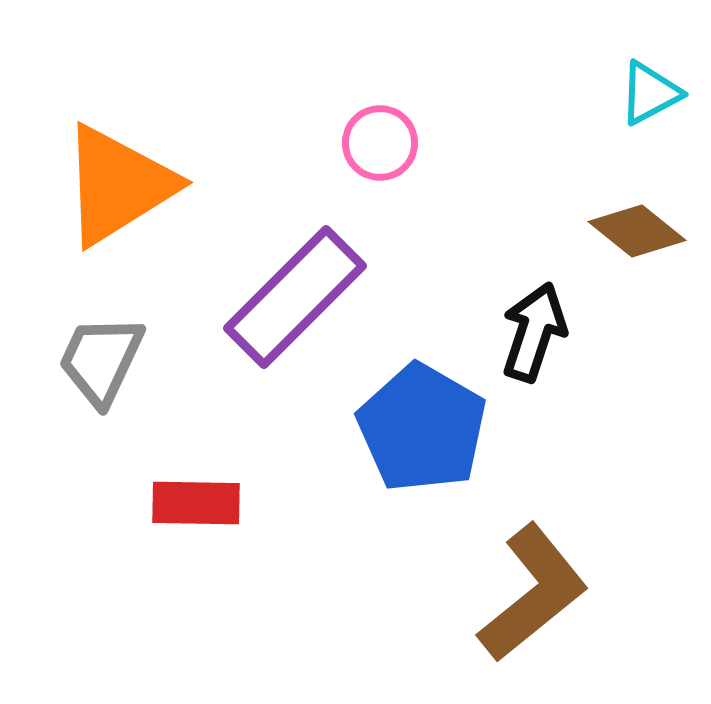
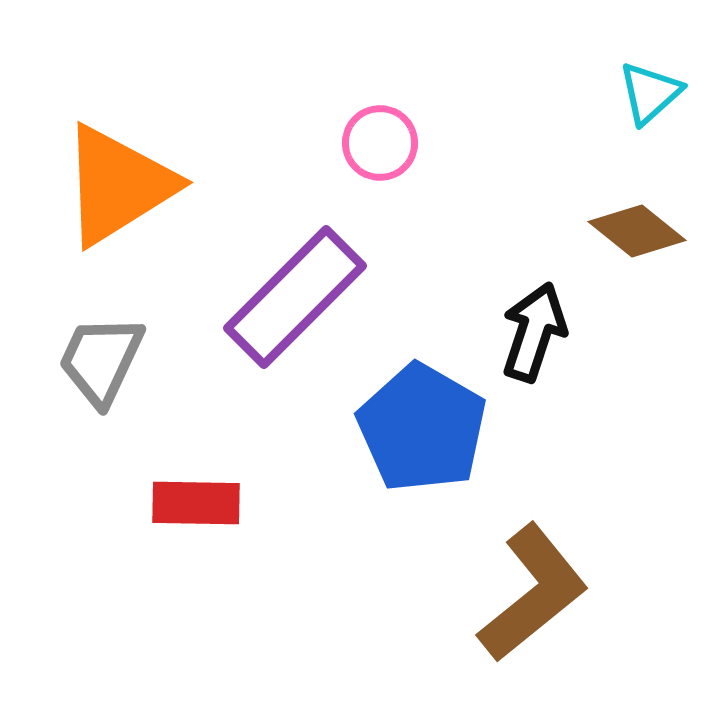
cyan triangle: rotated 14 degrees counterclockwise
